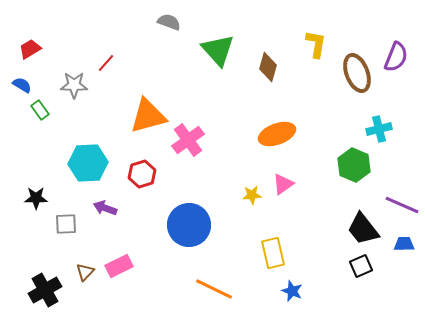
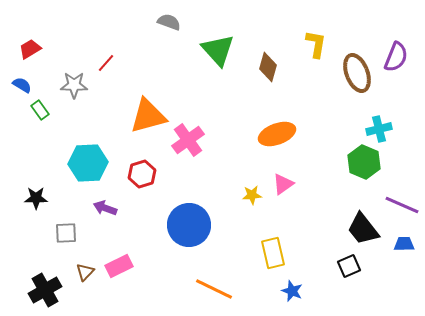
green hexagon: moved 10 px right, 3 px up
gray square: moved 9 px down
black square: moved 12 px left
